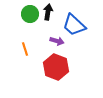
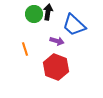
green circle: moved 4 px right
